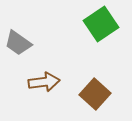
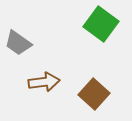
green square: rotated 20 degrees counterclockwise
brown square: moved 1 px left
